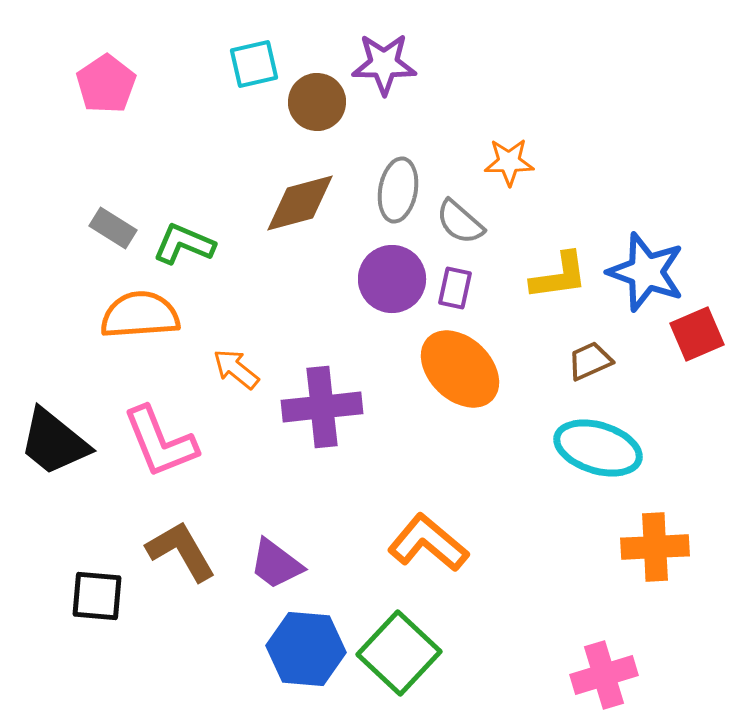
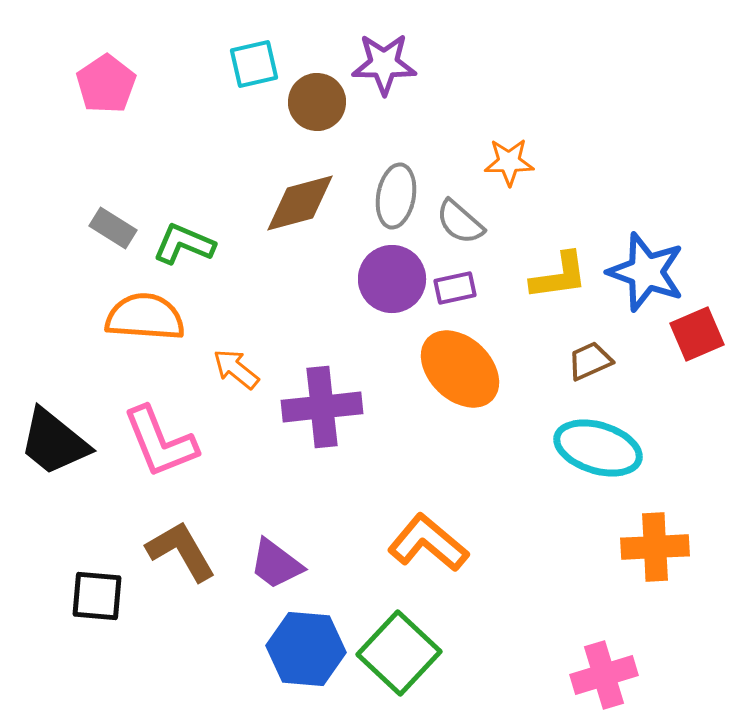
gray ellipse: moved 2 px left, 6 px down
purple rectangle: rotated 66 degrees clockwise
orange semicircle: moved 5 px right, 2 px down; rotated 8 degrees clockwise
